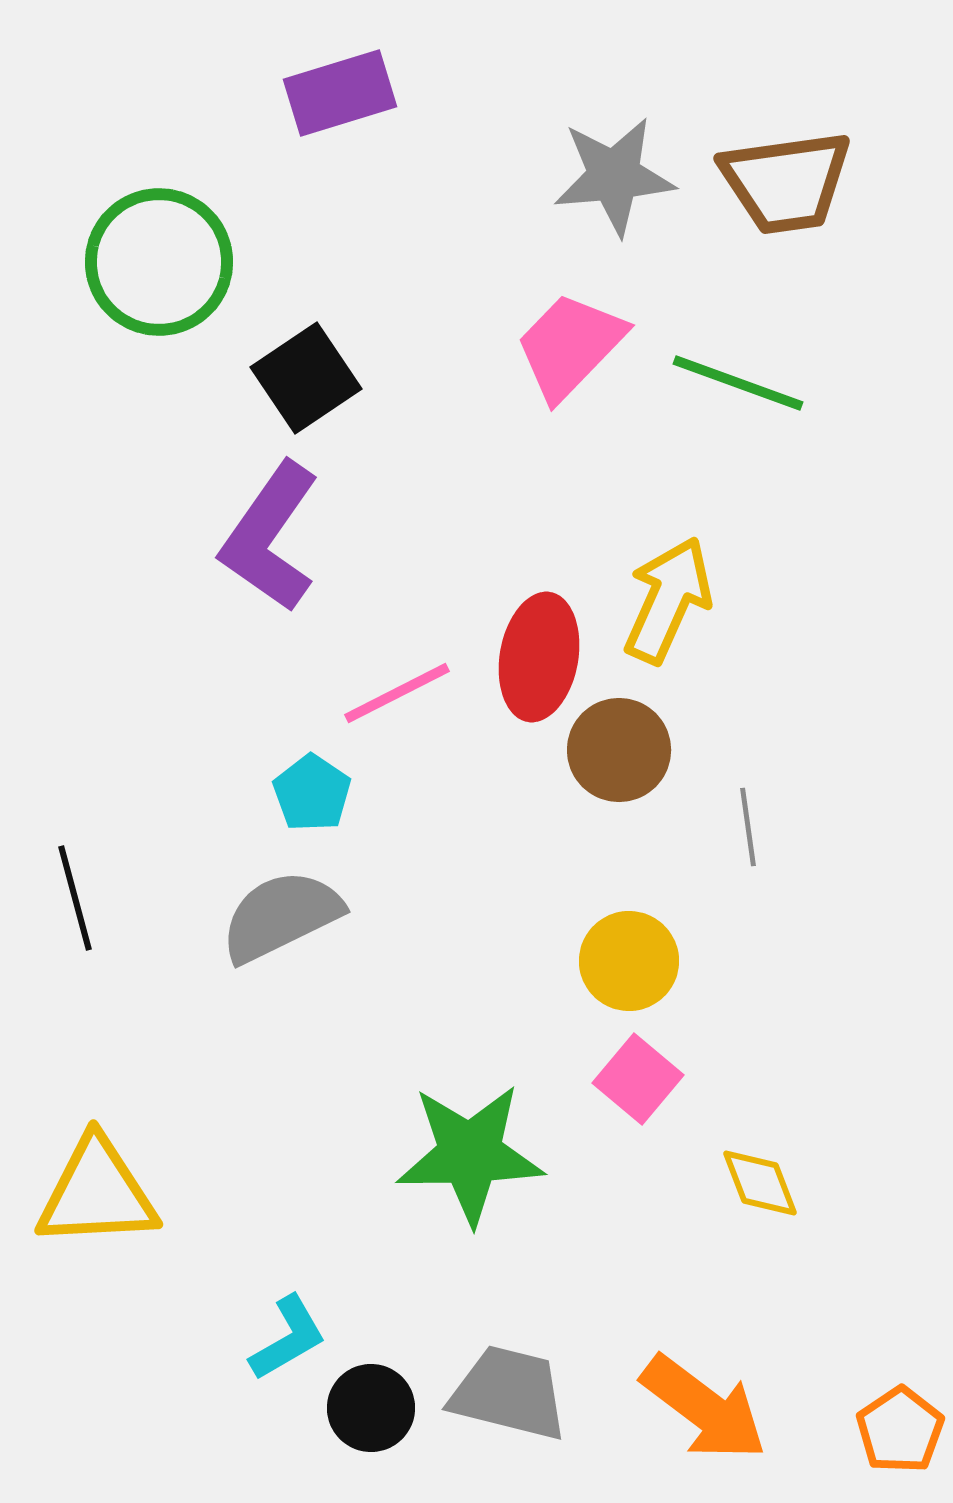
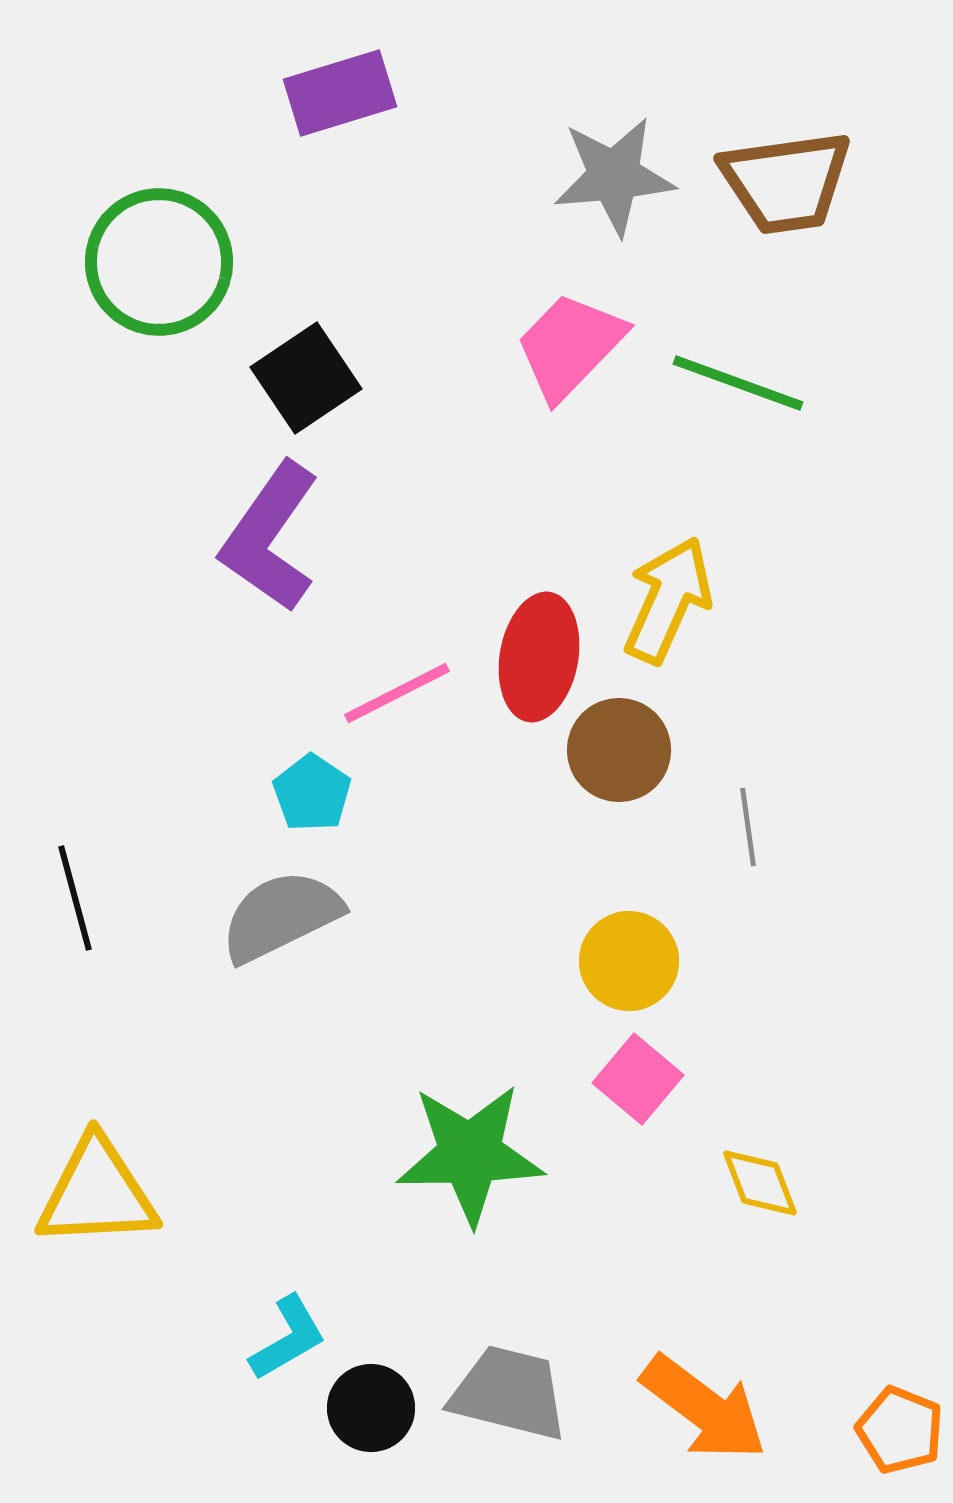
orange pentagon: rotated 16 degrees counterclockwise
